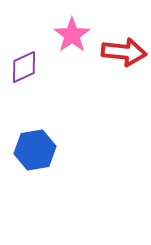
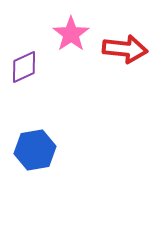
pink star: moved 1 px left, 1 px up
red arrow: moved 1 px right, 3 px up
